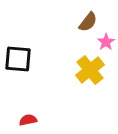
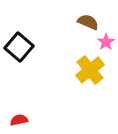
brown semicircle: rotated 105 degrees counterclockwise
black square: moved 1 px right, 12 px up; rotated 36 degrees clockwise
red semicircle: moved 9 px left
